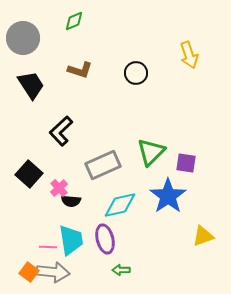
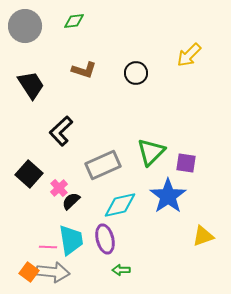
green diamond: rotated 15 degrees clockwise
gray circle: moved 2 px right, 12 px up
yellow arrow: rotated 64 degrees clockwise
brown L-shape: moved 4 px right
black semicircle: rotated 132 degrees clockwise
